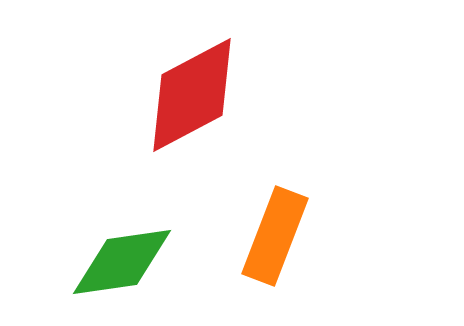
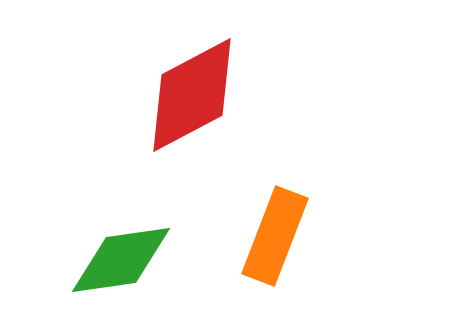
green diamond: moved 1 px left, 2 px up
